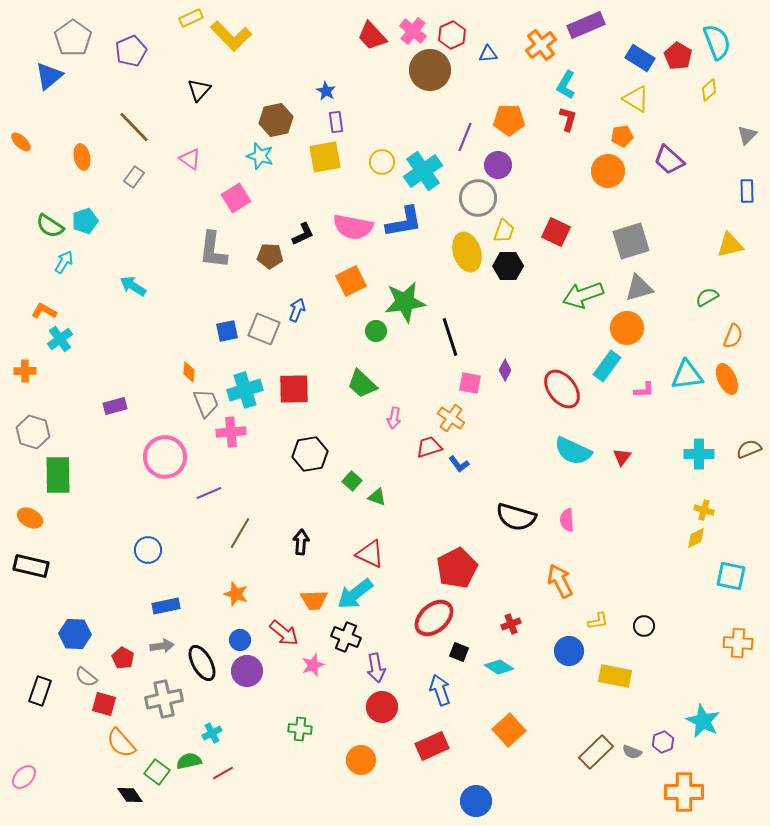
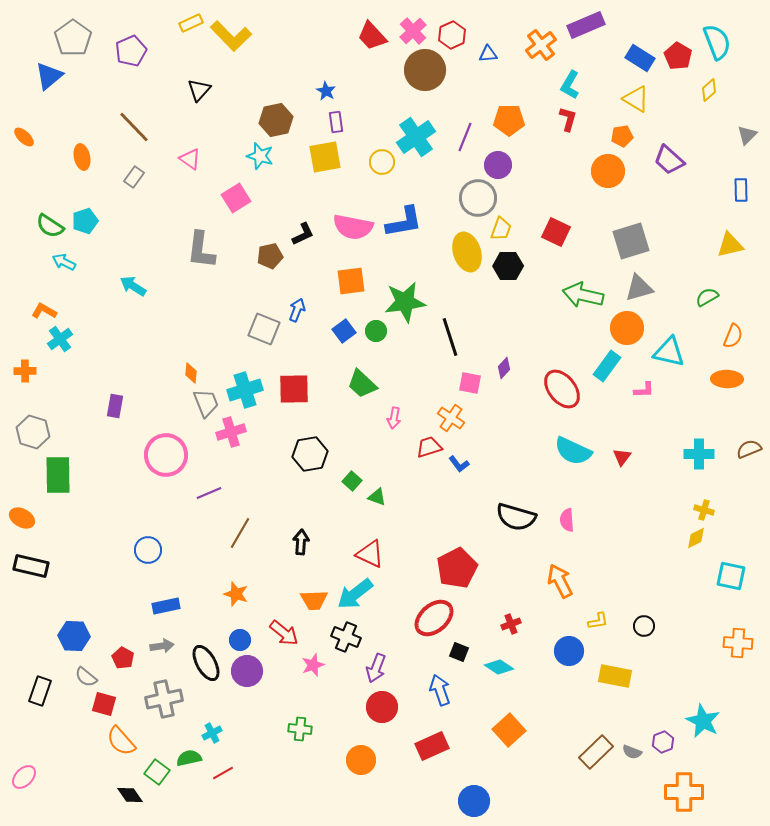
yellow rectangle at (191, 18): moved 5 px down
pink cross at (413, 31): rotated 8 degrees clockwise
brown circle at (430, 70): moved 5 px left
cyan L-shape at (566, 85): moved 4 px right
orange ellipse at (21, 142): moved 3 px right, 5 px up
cyan cross at (423, 171): moved 7 px left, 34 px up
blue rectangle at (747, 191): moved 6 px left, 1 px up
yellow trapezoid at (504, 231): moved 3 px left, 2 px up
gray L-shape at (213, 250): moved 12 px left
brown pentagon at (270, 256): rotated 15 degrees counterclockwise
cyan arrow at (64, 262): rotated 95 degrees counterclockwise
orange square at (351, 281): rotated 20 degrees clockwise
green arrow at (583, 295): rotated 33 degrees clockwise
blue square at (227, 331): moved 117 px right; rotated 25 degrees counterclockwise
purple diamond at (505, 370): moved 1 px left, 2 px up; rotated 15 degrees clockwise
orange diamond at (189, 372): moved 2 px right, 1 px down
cyan triangle at (687, 375): moved 18 px left, 23 px up; rotated 20 degrees clockwise
orange ellipse at (727, 379): rotated 64 degrees counterclockwise
purple rectangle at (115, 406): rotated 65 degrees counterclockwise
pink cross at (231, 432): rotated 12 degrees counterclockwise
pink circle at (165, 457): moved 1 px right, 2 px up
orange ellipse at (30, 518): moved 8 px left
blue hexagon at (75, 634): moved 1 px left, 2 px down
black ellipse at (202, 663): moved 4 px right
purple arrow at (376, 668): rotated 32 degrees clockwise
orange semicircle at (121, 743): moved 2 px up
green semicircle at (189, 761): moved 3 px up
blue circle at (476, 801): moved 2 px left
